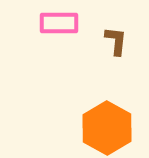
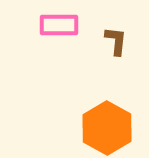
pink rectangle: moved 2 px down
